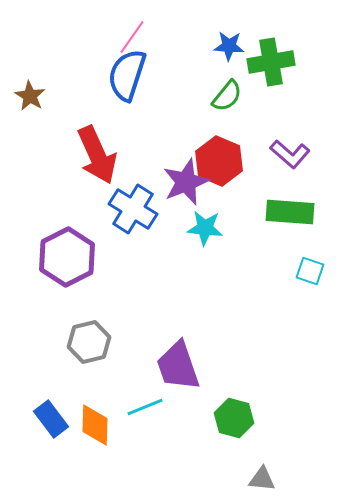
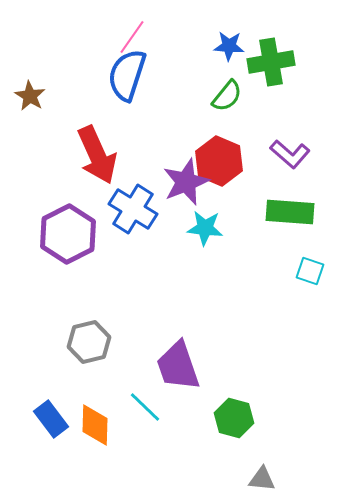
purple hexagon: moved 1 px right, 23 px up
cyan line: rotated 66 degrees clockwise
